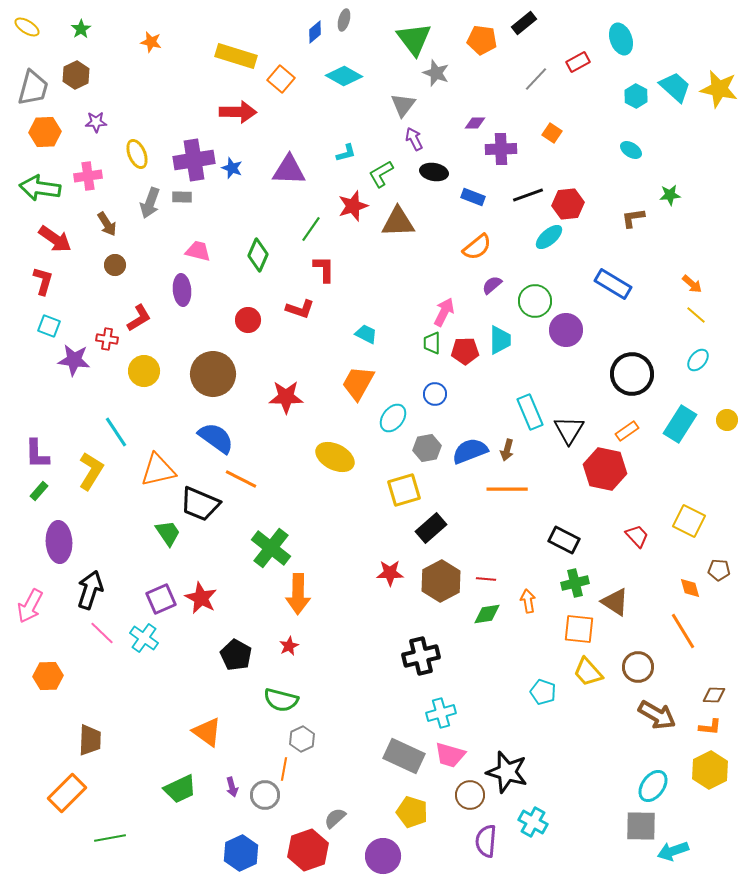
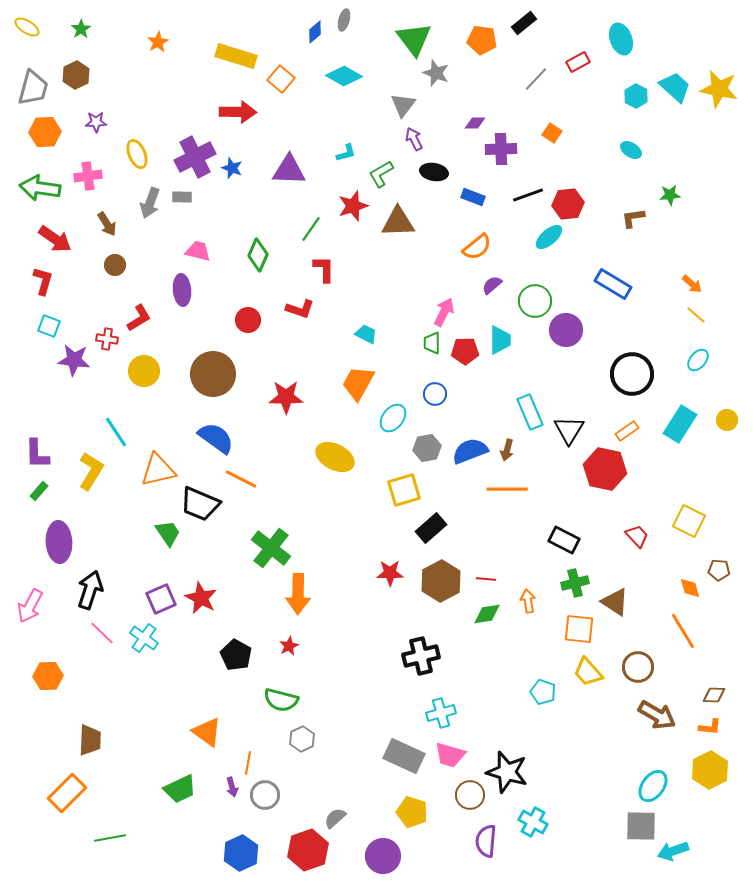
orange star at (151, 42): moved 7 px right; rotated 30 degrees clockwise
purple cross at (194, 160): moved 1 px right, 3 px up; rotated 18 degrees counterclockwise
orange line at (284, 769): moved 36 px left, 6 px up
